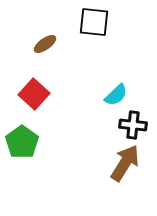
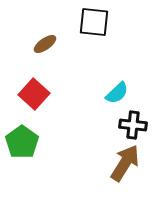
cyan semicircle: moved 1 px right, 2 px up
